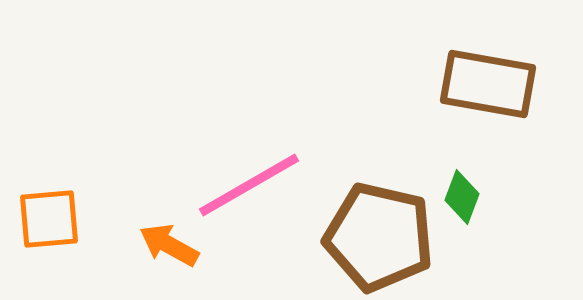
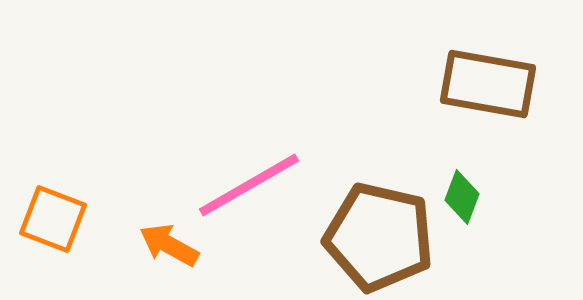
orange square: moved 4 px right; rotated 26 degrees clockwise
